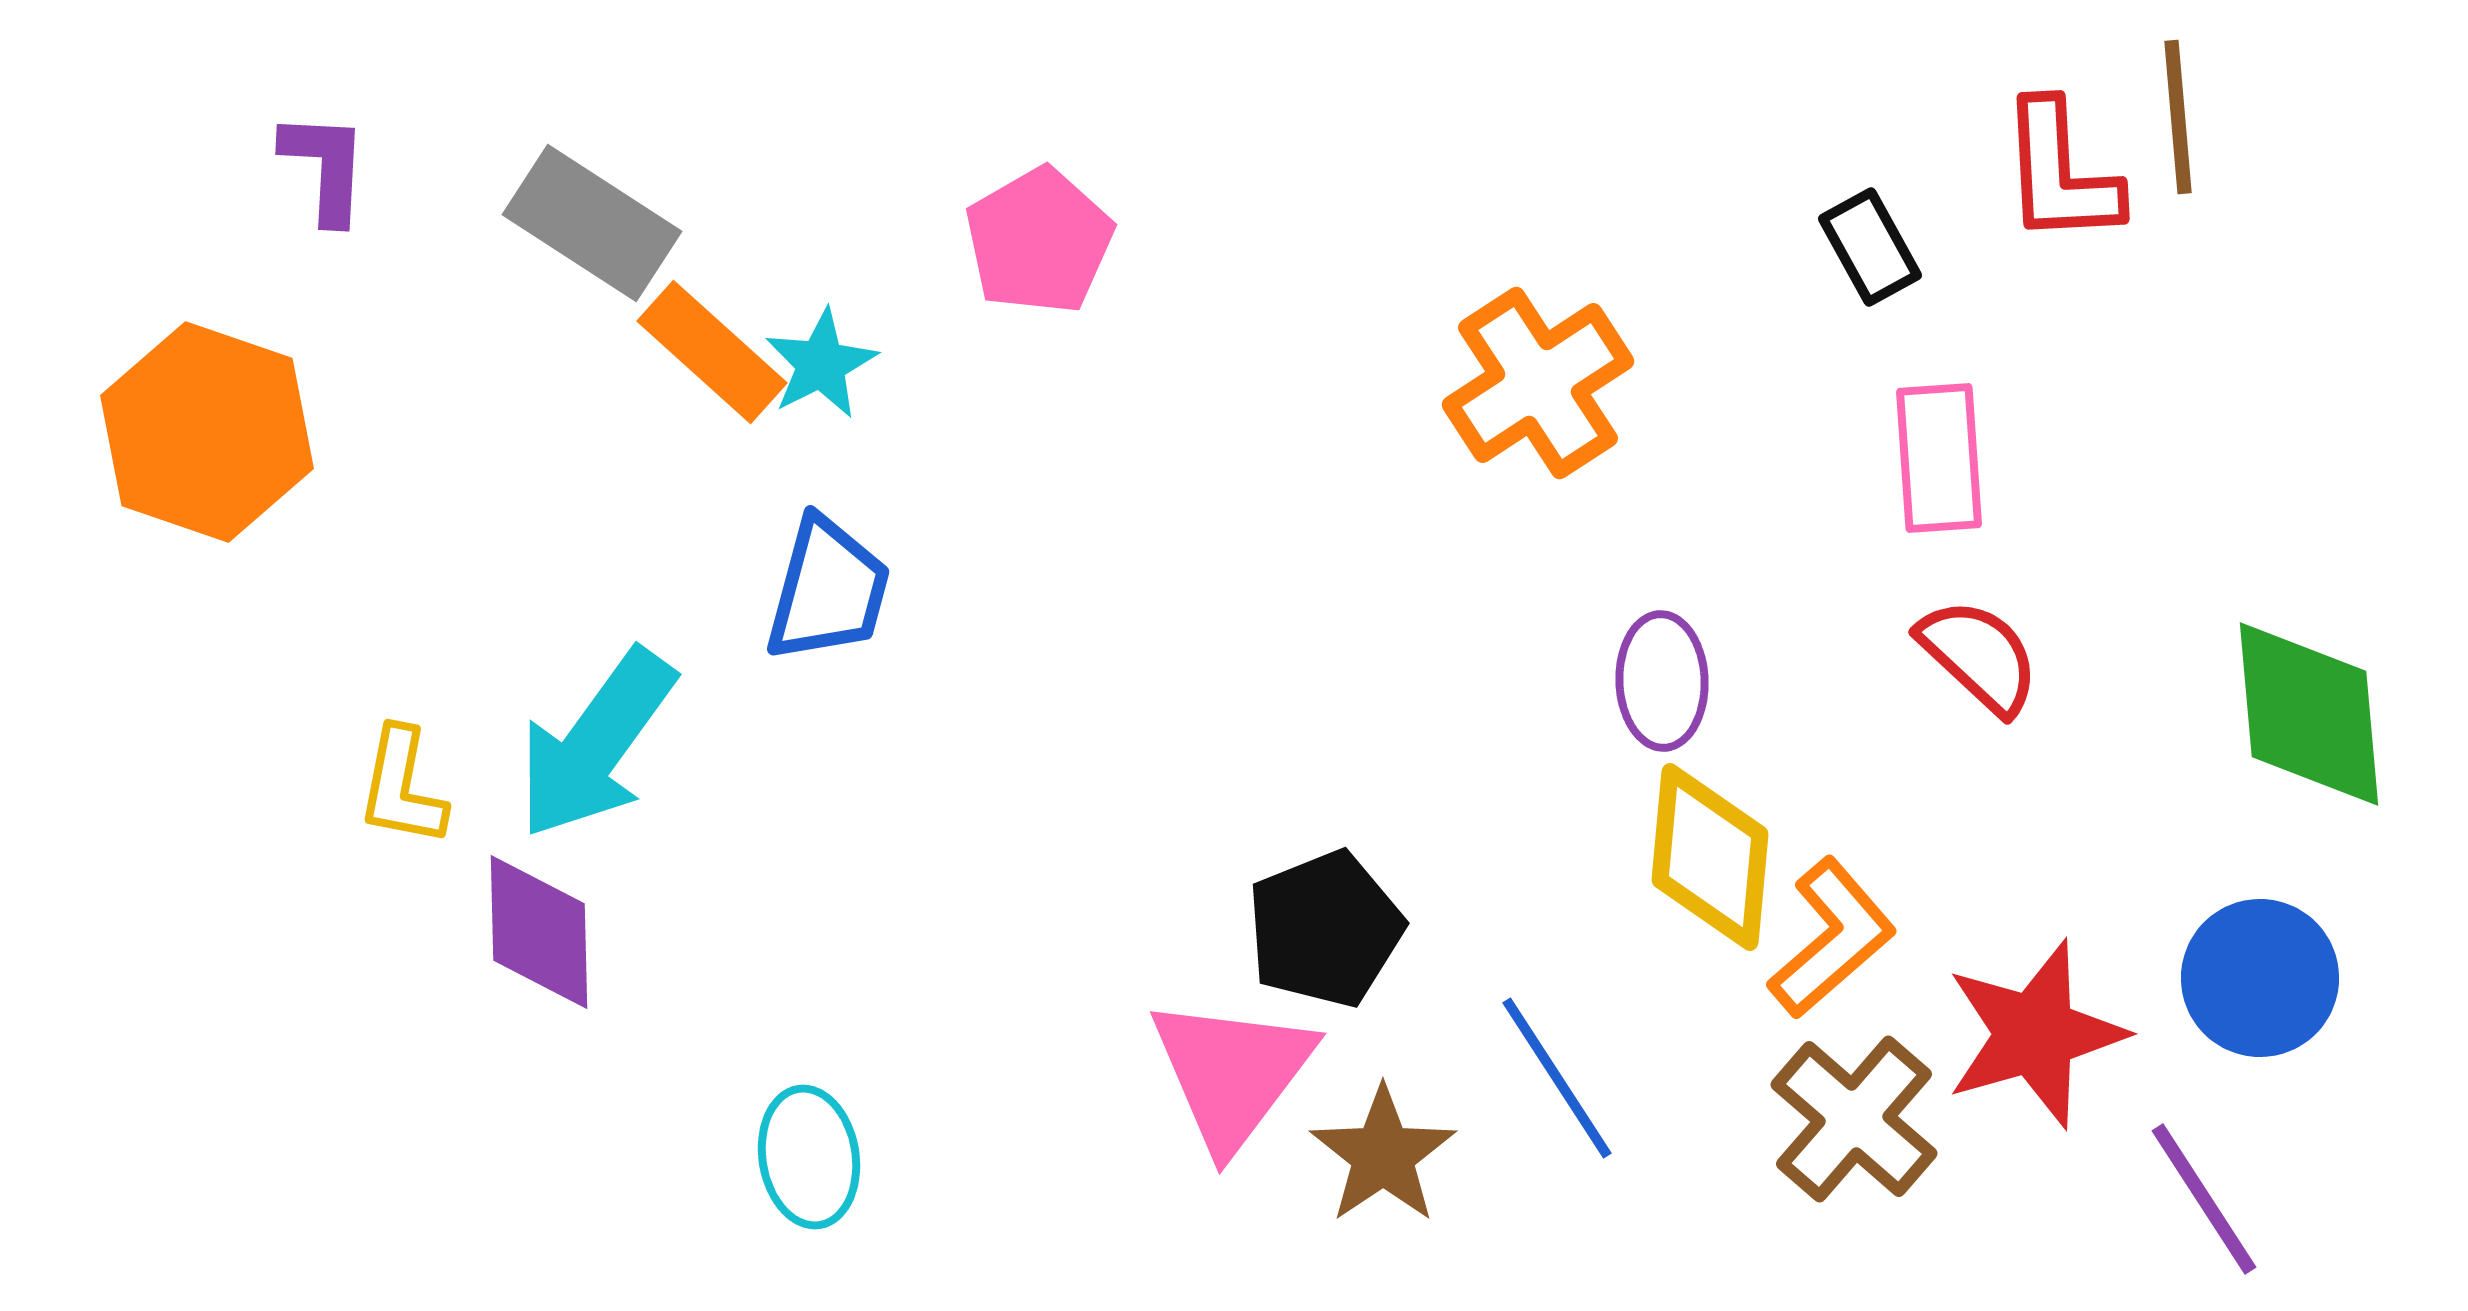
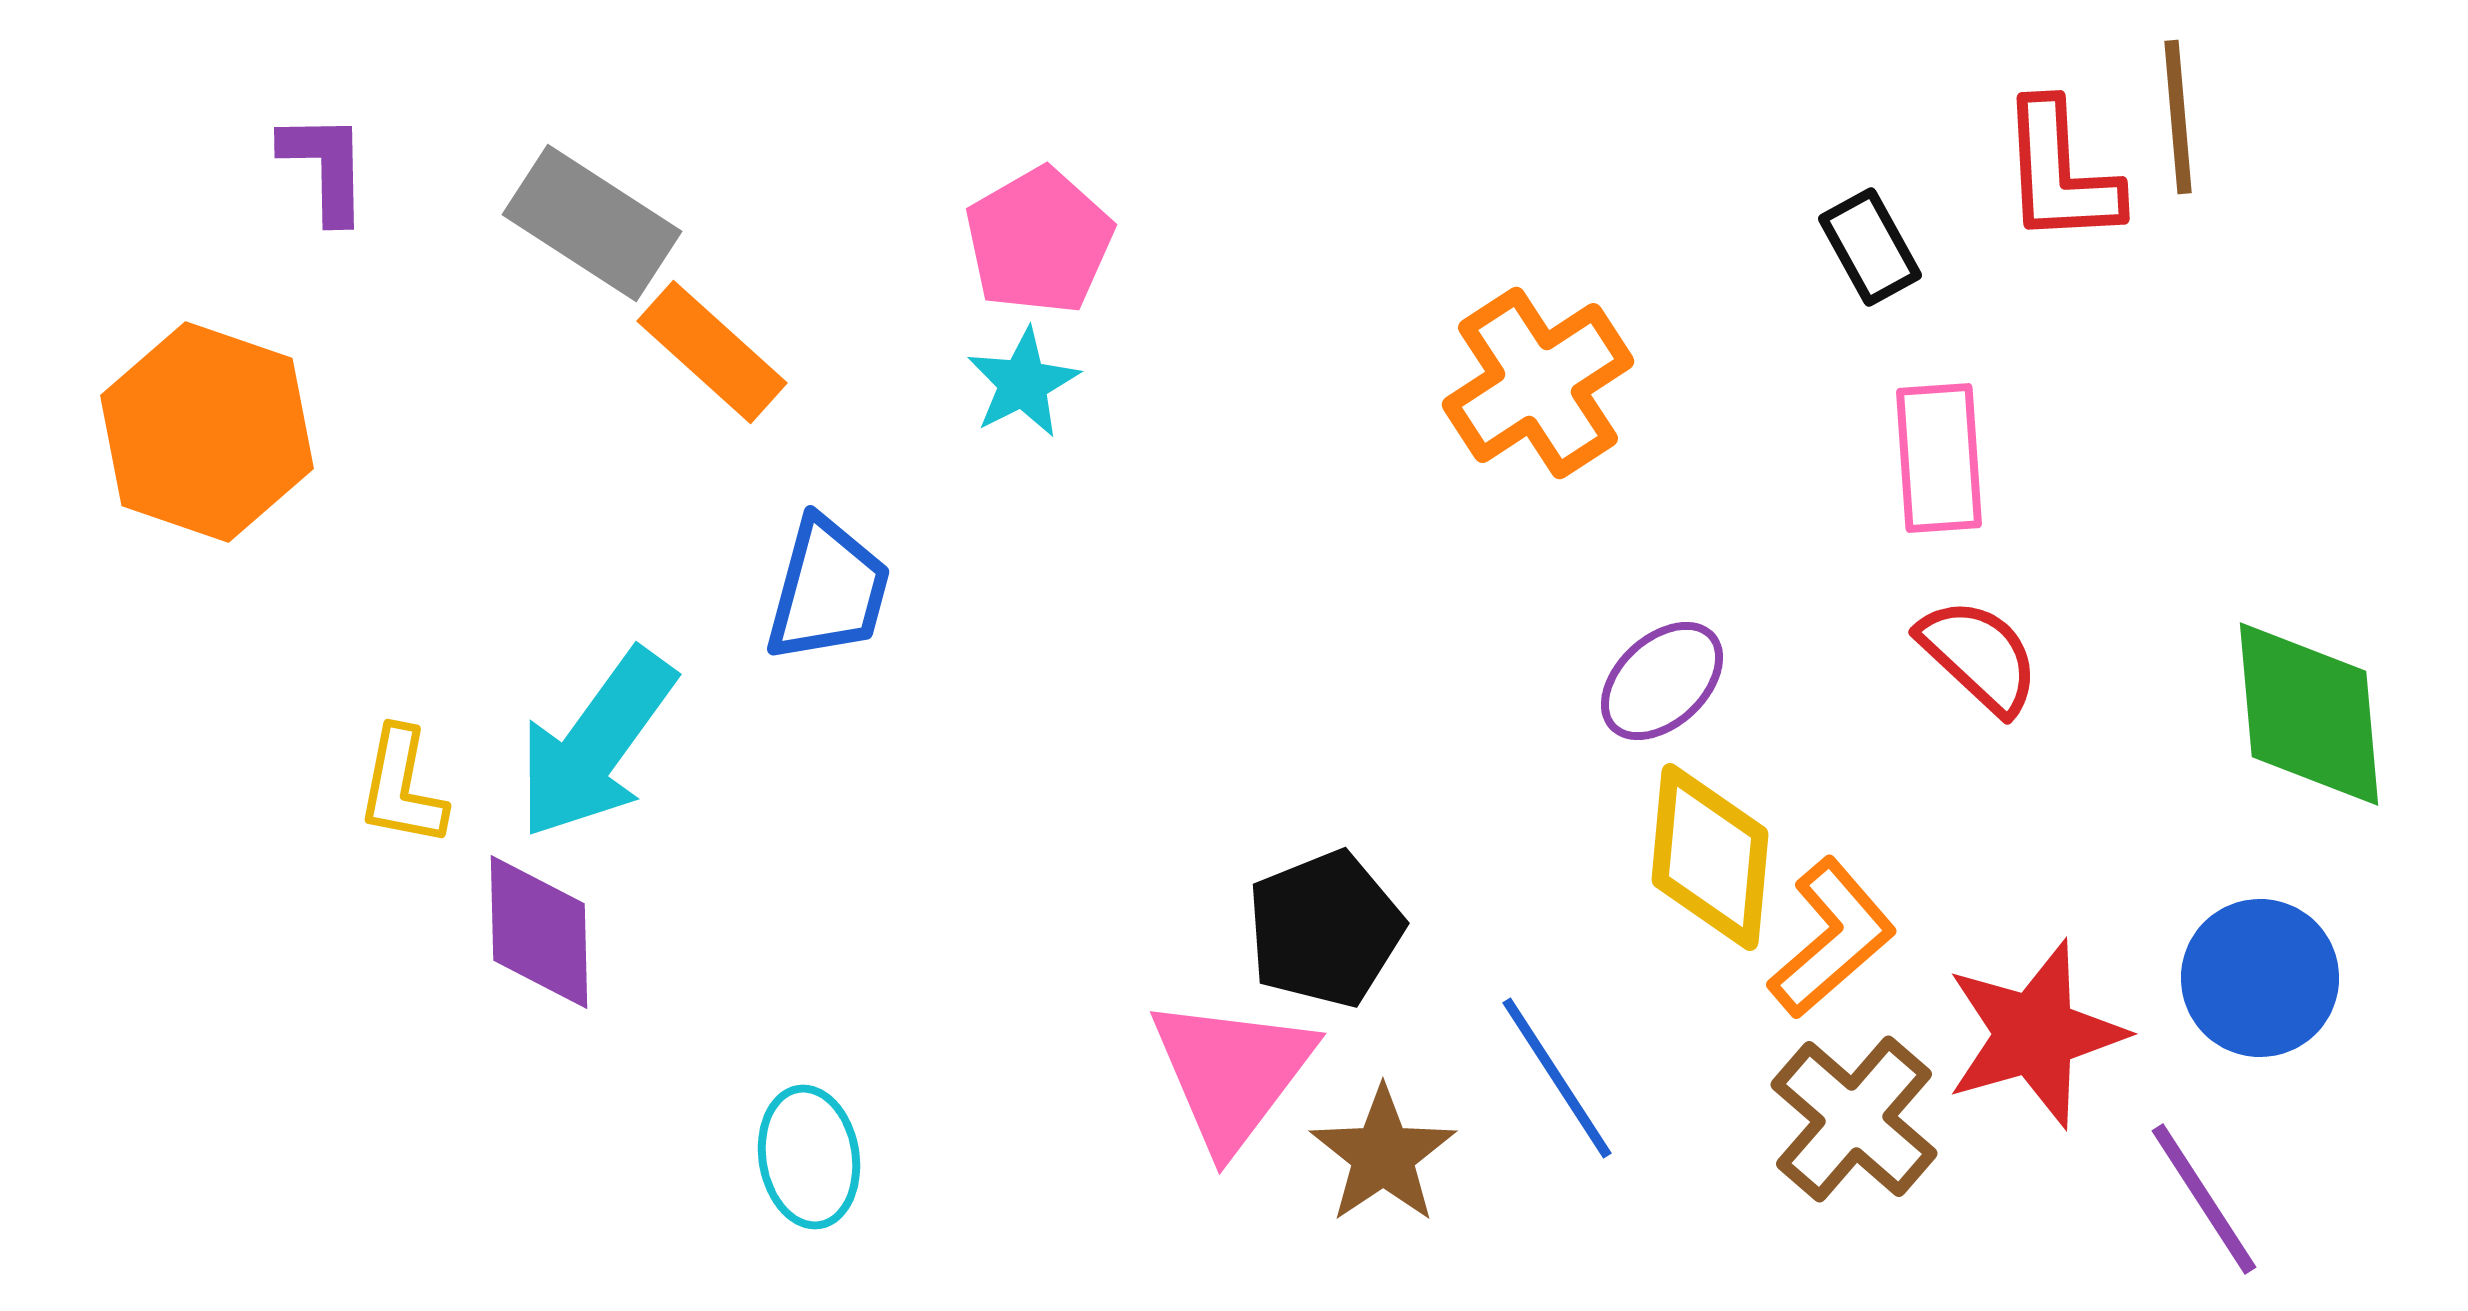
purple L-shape: rotated 4 degrees counterclockwise
cyan star: moved 202 px right, 19 px down
purple ellipse: rotated 49 degrees clockwise
